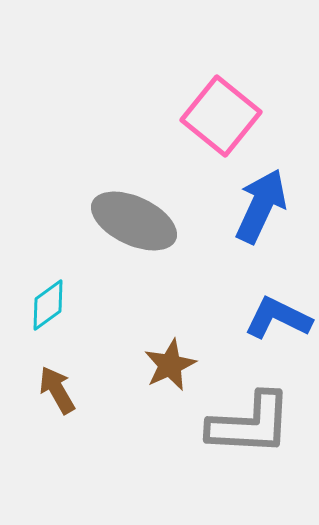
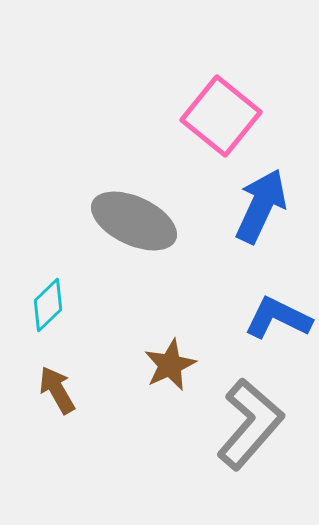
cyan diamond: rotated 8 degrees counterclockwise
gray L-shape: rotated 52 degrees counterclockwise
